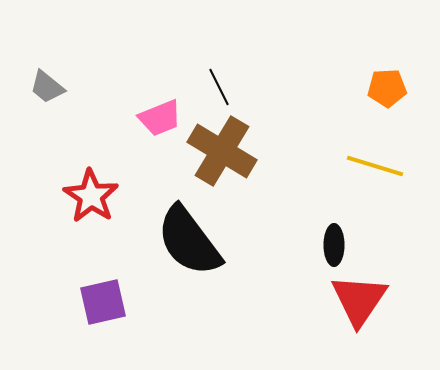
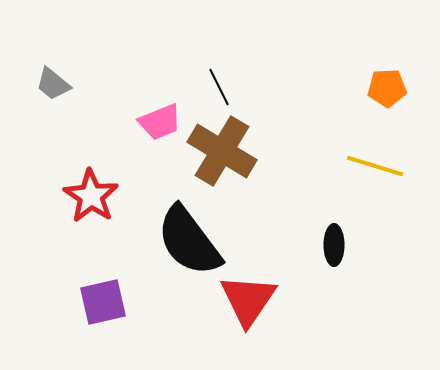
gray trapezoid: moved 6 px right, 3 px up
pink trapezoid: moved 4 px down
red triangle: moved 111 px left
